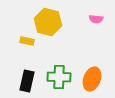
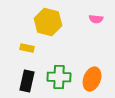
yellow rectangle: moved 7 px down
